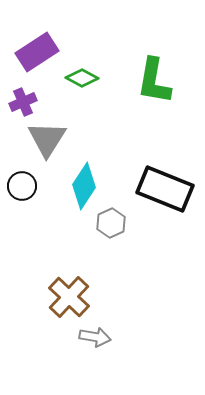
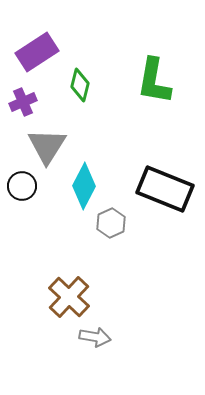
green diamond: moved 2 px left, 7 px down; rotated 76 degrees clockwise
gray triangle: moved 7 px down
cyan diamond: rotated 6 degrees counterclockwise
